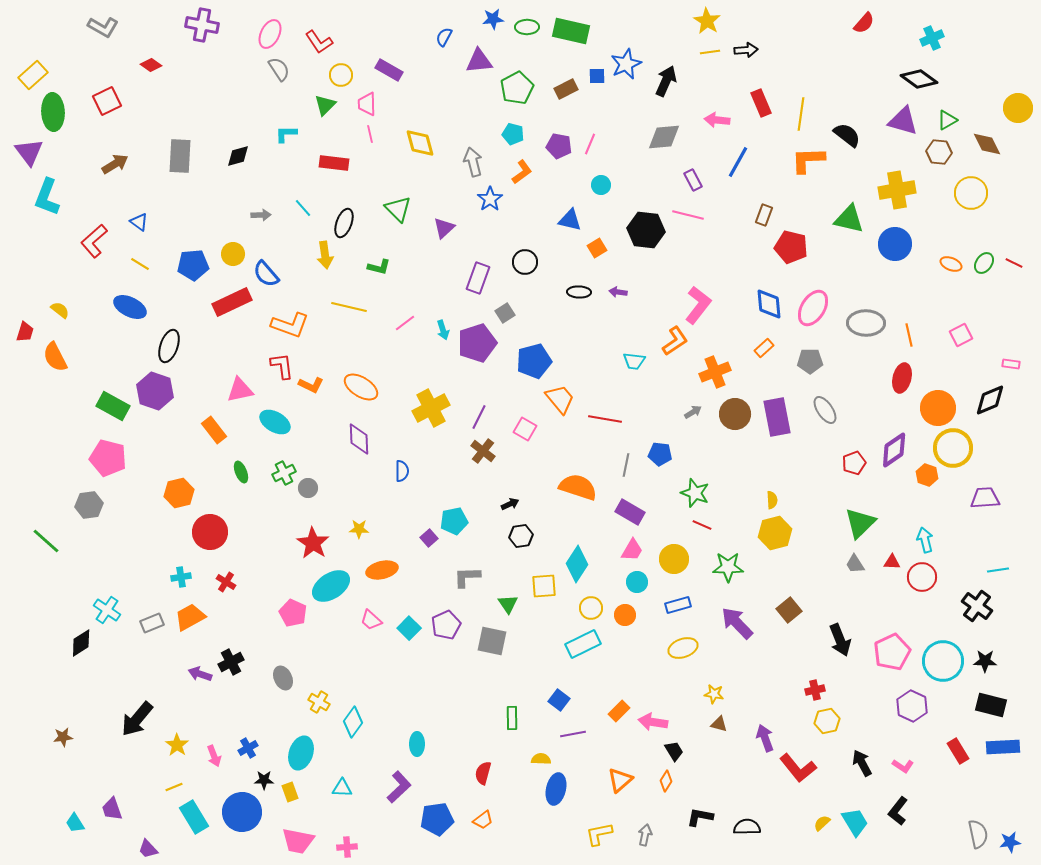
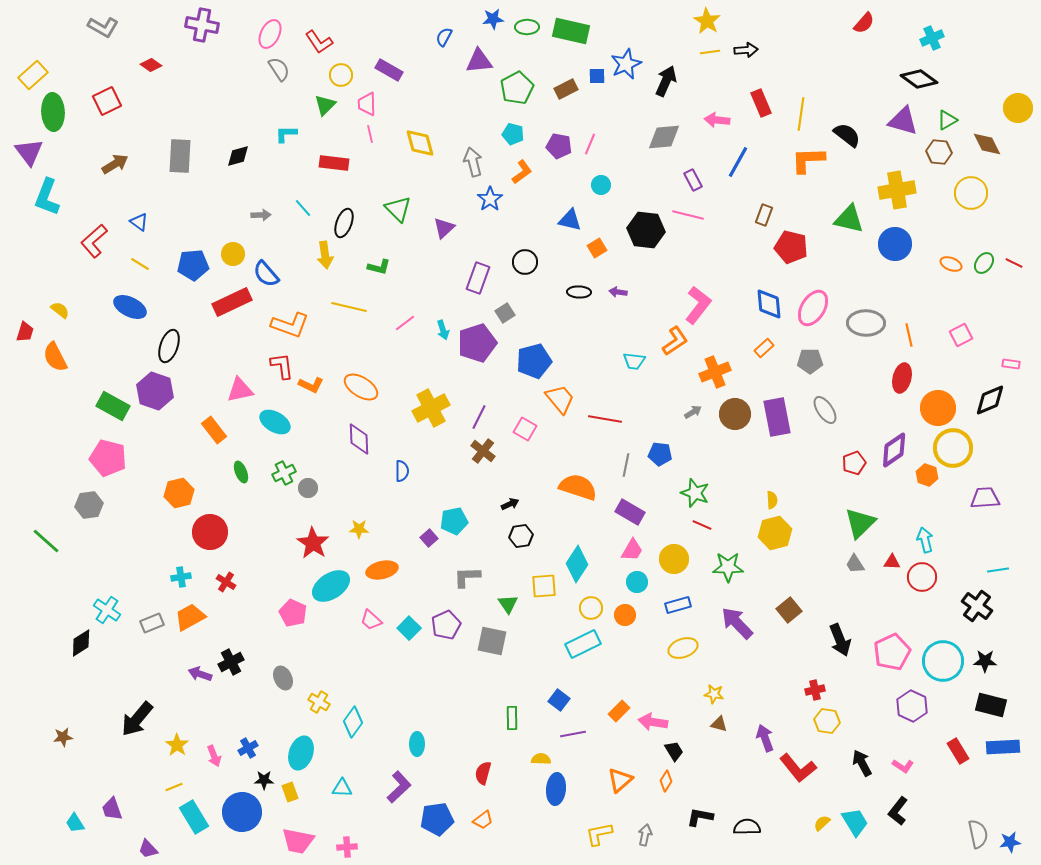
yellow hexagon at (827, 721): rotated 20 degrees clockwise
blue ellipse at (556, 789): rotated 8 degrees counterclockwise
